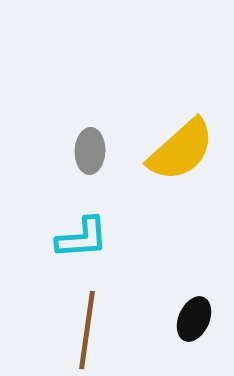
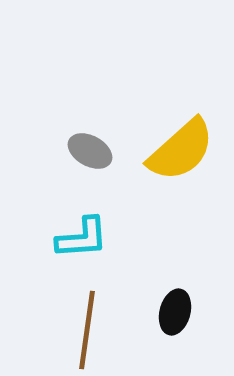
gray ellipse: rotated 63 degrees counterclockwise
black ellipse: moved 19 px left, 7 px up; rotated 9 degrees counterclockwise
